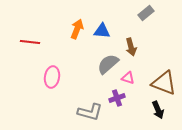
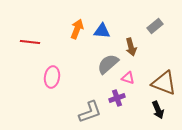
gray rectangle: moved 9 px right, 13 px down
gray L-shape: rotated 35 degrees counterclockwise
